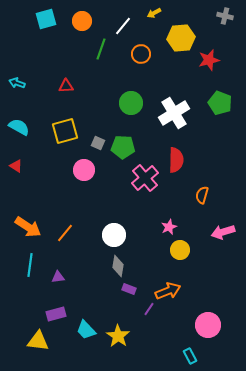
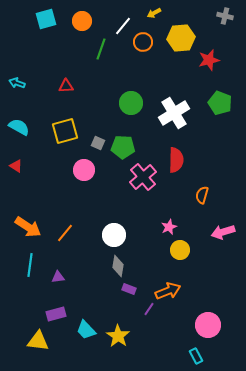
orange circle at (141, 54): moved 2 px right, 12 px up
pink cross at (145, 178): moved 2 px left, 1 px up
cyan rectangle at (190, 356): moved 6 px right
